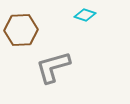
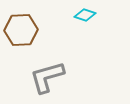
gray L-shape: moved 6 px left, 10 px down
